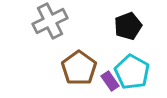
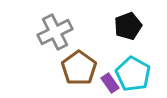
gray cross: moved 5 px right, 11 px down
cyan pentagon: moved 1 px right, 2 px down
purple rectangle: moved 2 px down
